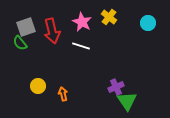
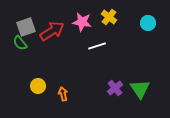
pink star: rotated 18 degrees counterclockwise
red arrow: rotated 110 degrees counterclockwise
white line: moved 16 px right; rotated 36 degrees counterclockwise
purple cross: moved 1 px left, 1 px down; rotated 14 degrees counterclockwise
green triangle: moved 13 px right, 12 px up
